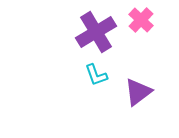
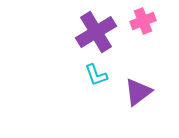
pink cross: moved 2 px right, 1 px down; rotated 25 degrees clockwise
